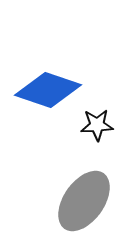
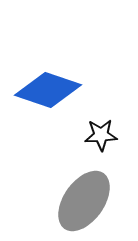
black star: moved 4 px right, 10 px down
